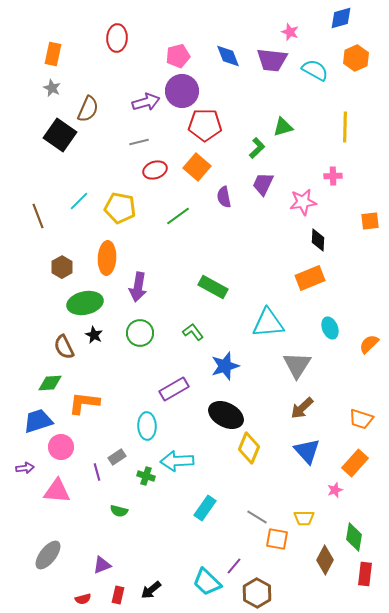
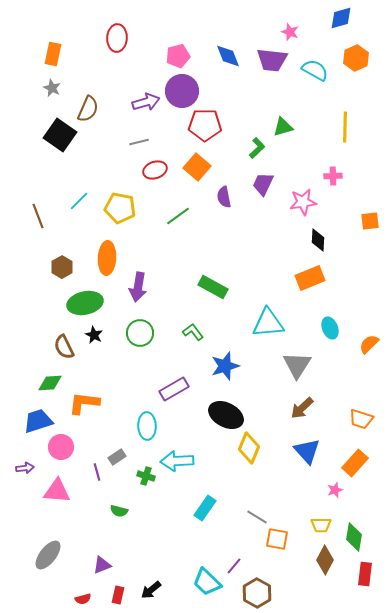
yellow trapezoid at (304, 518): moved 17 px right, 7 px down
